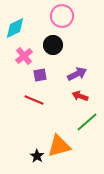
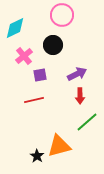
pink circle: moved 1 px up
red arrow: rotated 112 degrees counterclockwise
red line: rotated 36 degrees counterclockwise
